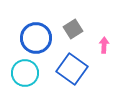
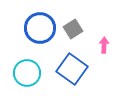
blue circle: moved 4 px right, 10 px up
cyan circle: moved 2 px right
